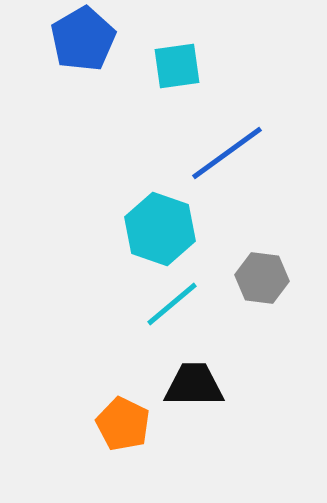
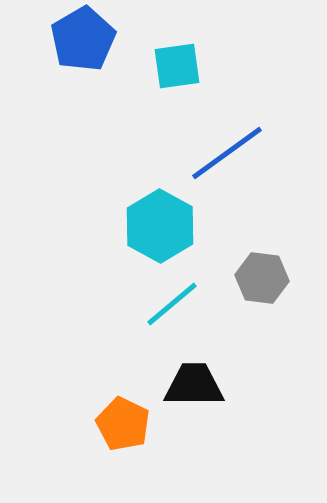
cyan hexagon: moved 3 px up; rotated 10 degrees clockwise
